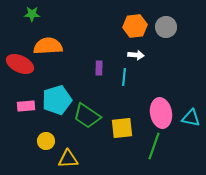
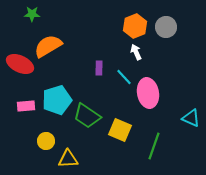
orange hexagon: rotated 15 degrees counterclockwise
orange semicircle: rotated 28 degrees counterclockwise
white arrow: moved 3 px up; rotated 119 degrees counterclockwise
cyan line: rotated 48 degrees counterclockwise
pink ellipse: moved 13 px left, 20 px up
cyan triangle: rotated 12 degrees clockwise
yellow square: moved 2 px left, 2 px down; rotated 30 degrees clockwise
